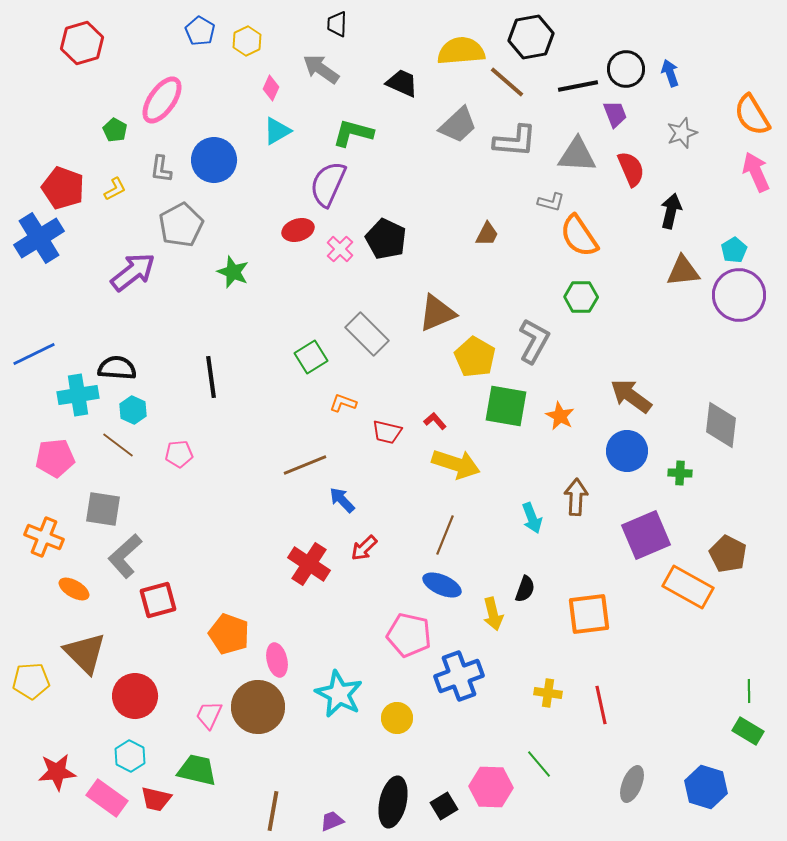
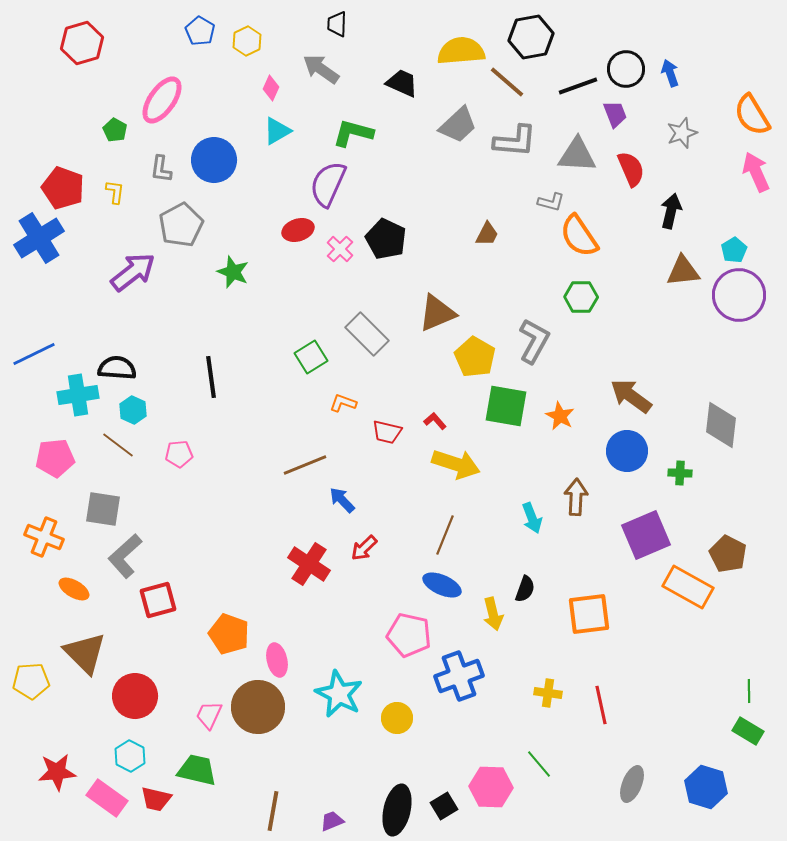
black line at (578, 86): rotated 9 degrees counterclockwise
yellow L-shape at (115, 189): moved 3 px down; rotated 55 degrees counterclockwise
black ellipse at (393, 802): moved 4 px right, 8 px down
